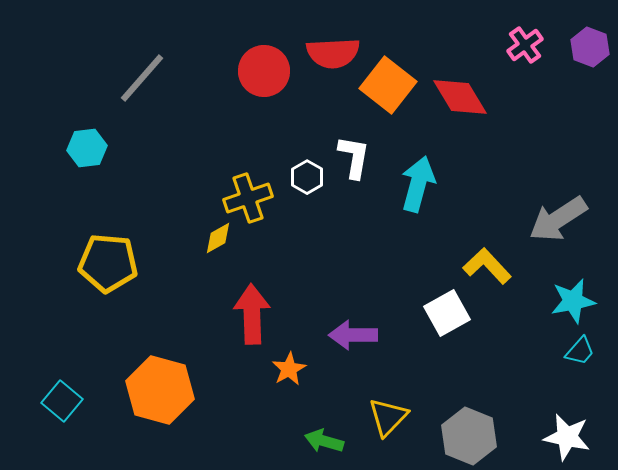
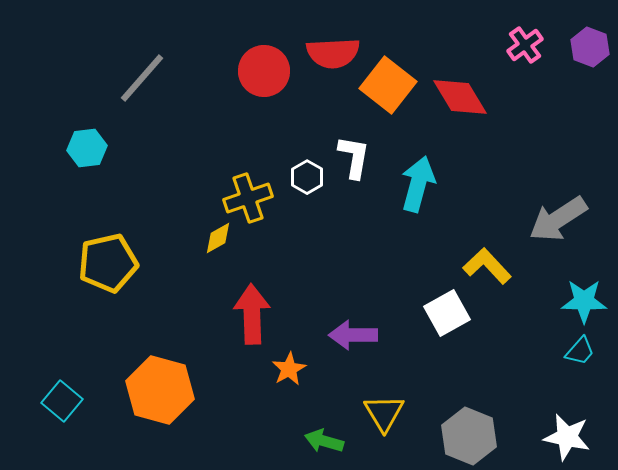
yellow pentagon: rotated 18 degrees counterclockwise
cyan star: moved 11 px right; rotated 12 degrees clockwise
yellow triangle: moved 4 px left, 4 px up; rotated 15 degrees counterclockwise
